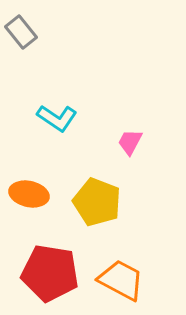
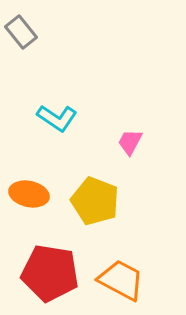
yellow pentagon: moved 2 px left, 1 px up
